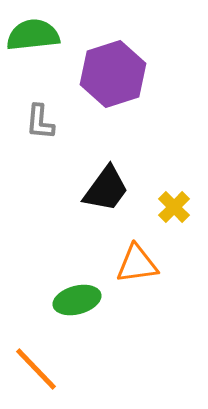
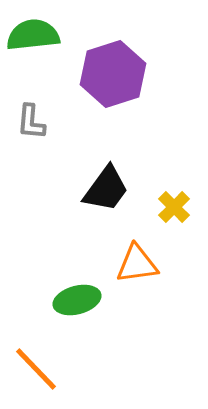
gray L-shape: moved 9 px left
